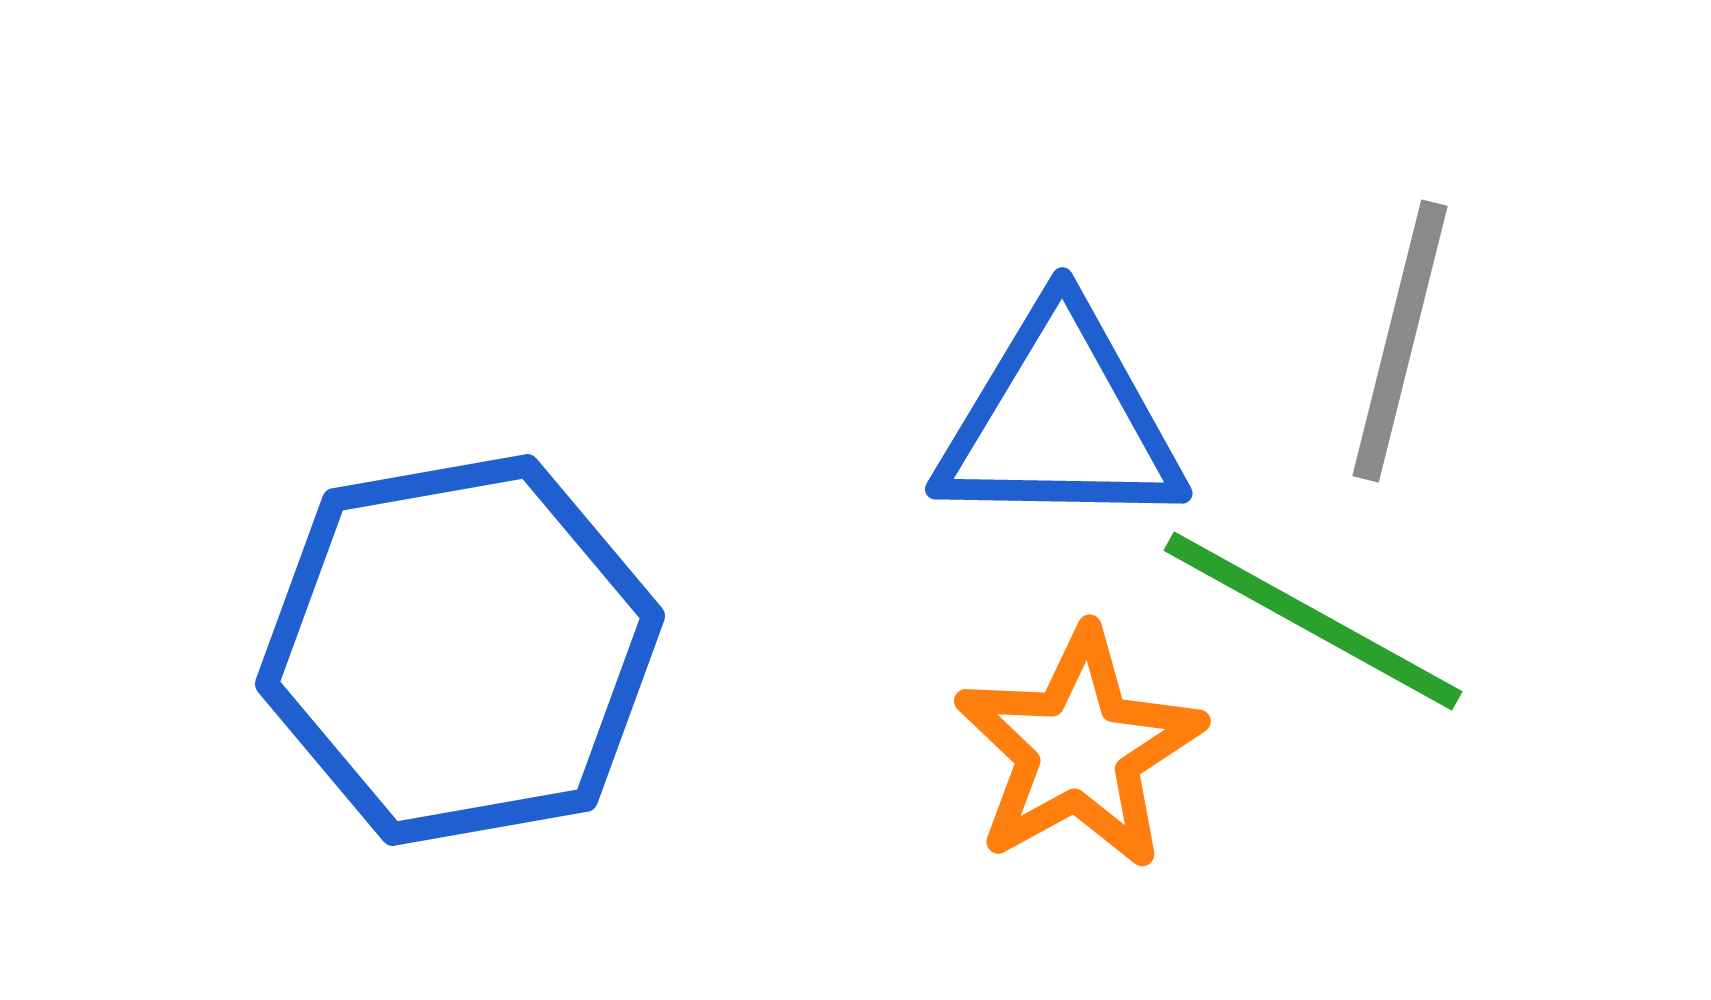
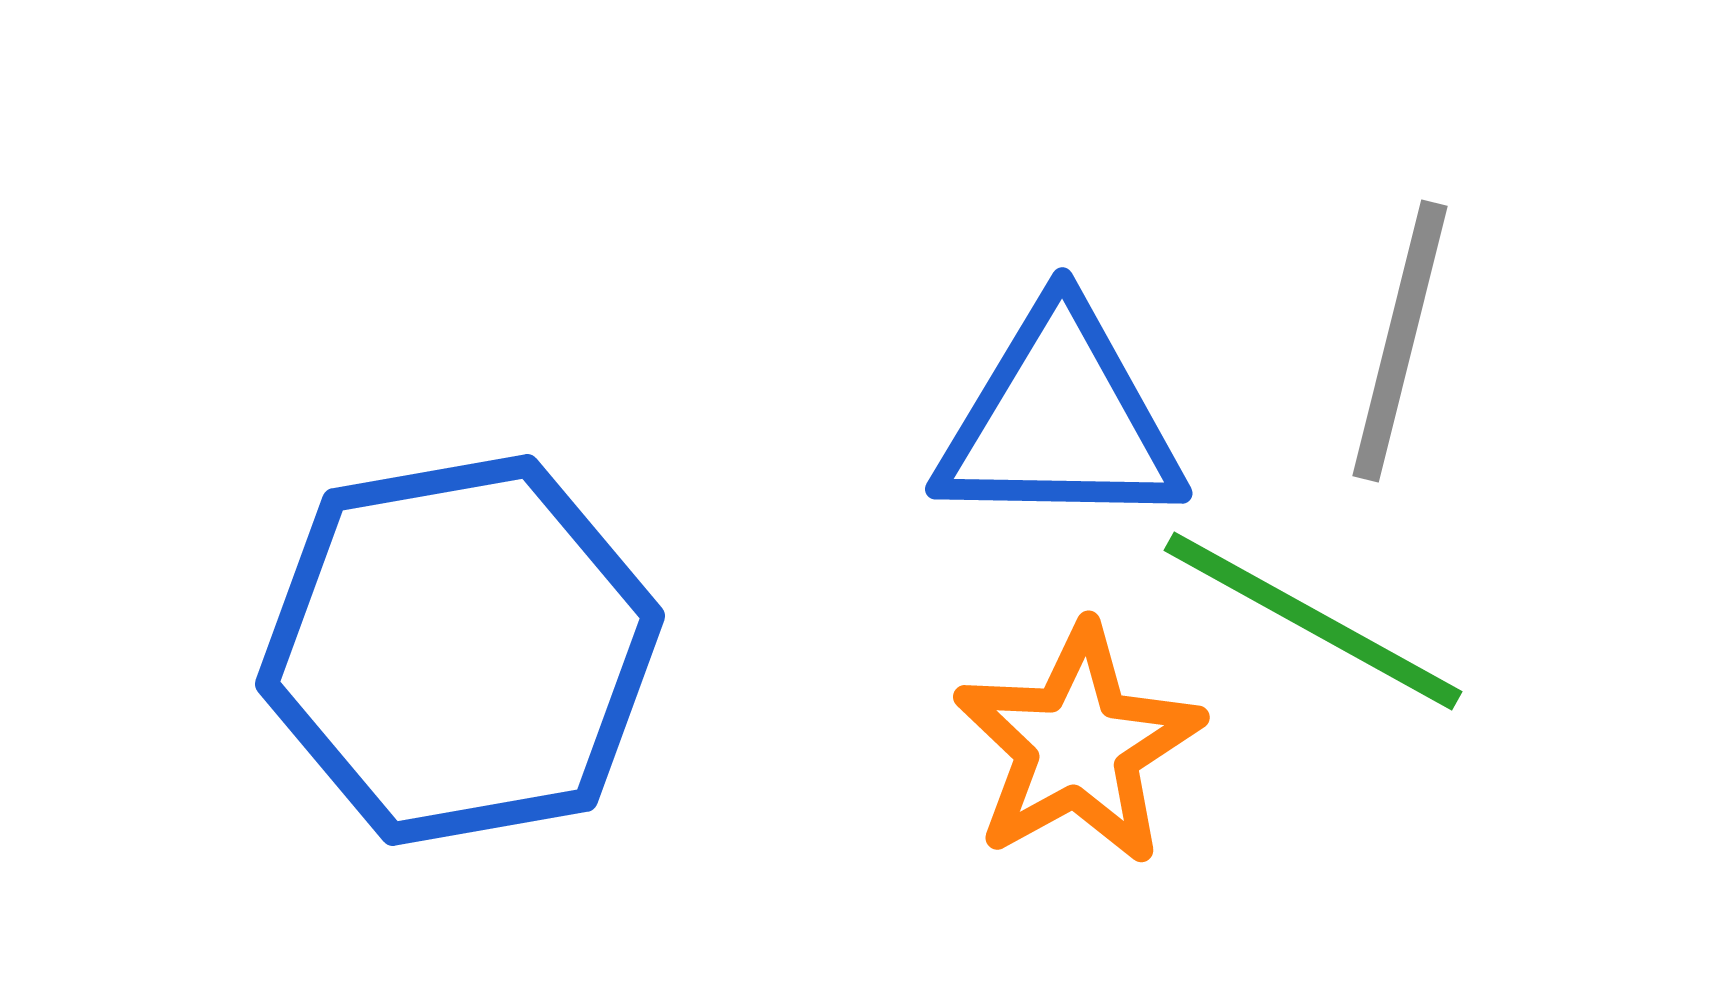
orange star: moved 1 px left, 4 px up
